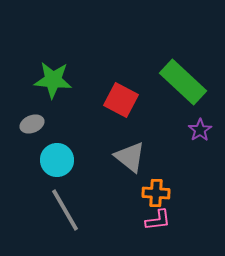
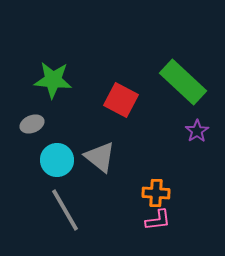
purple star: moved 3 px left, 1 px down
gray triangle: moved 30 px left
